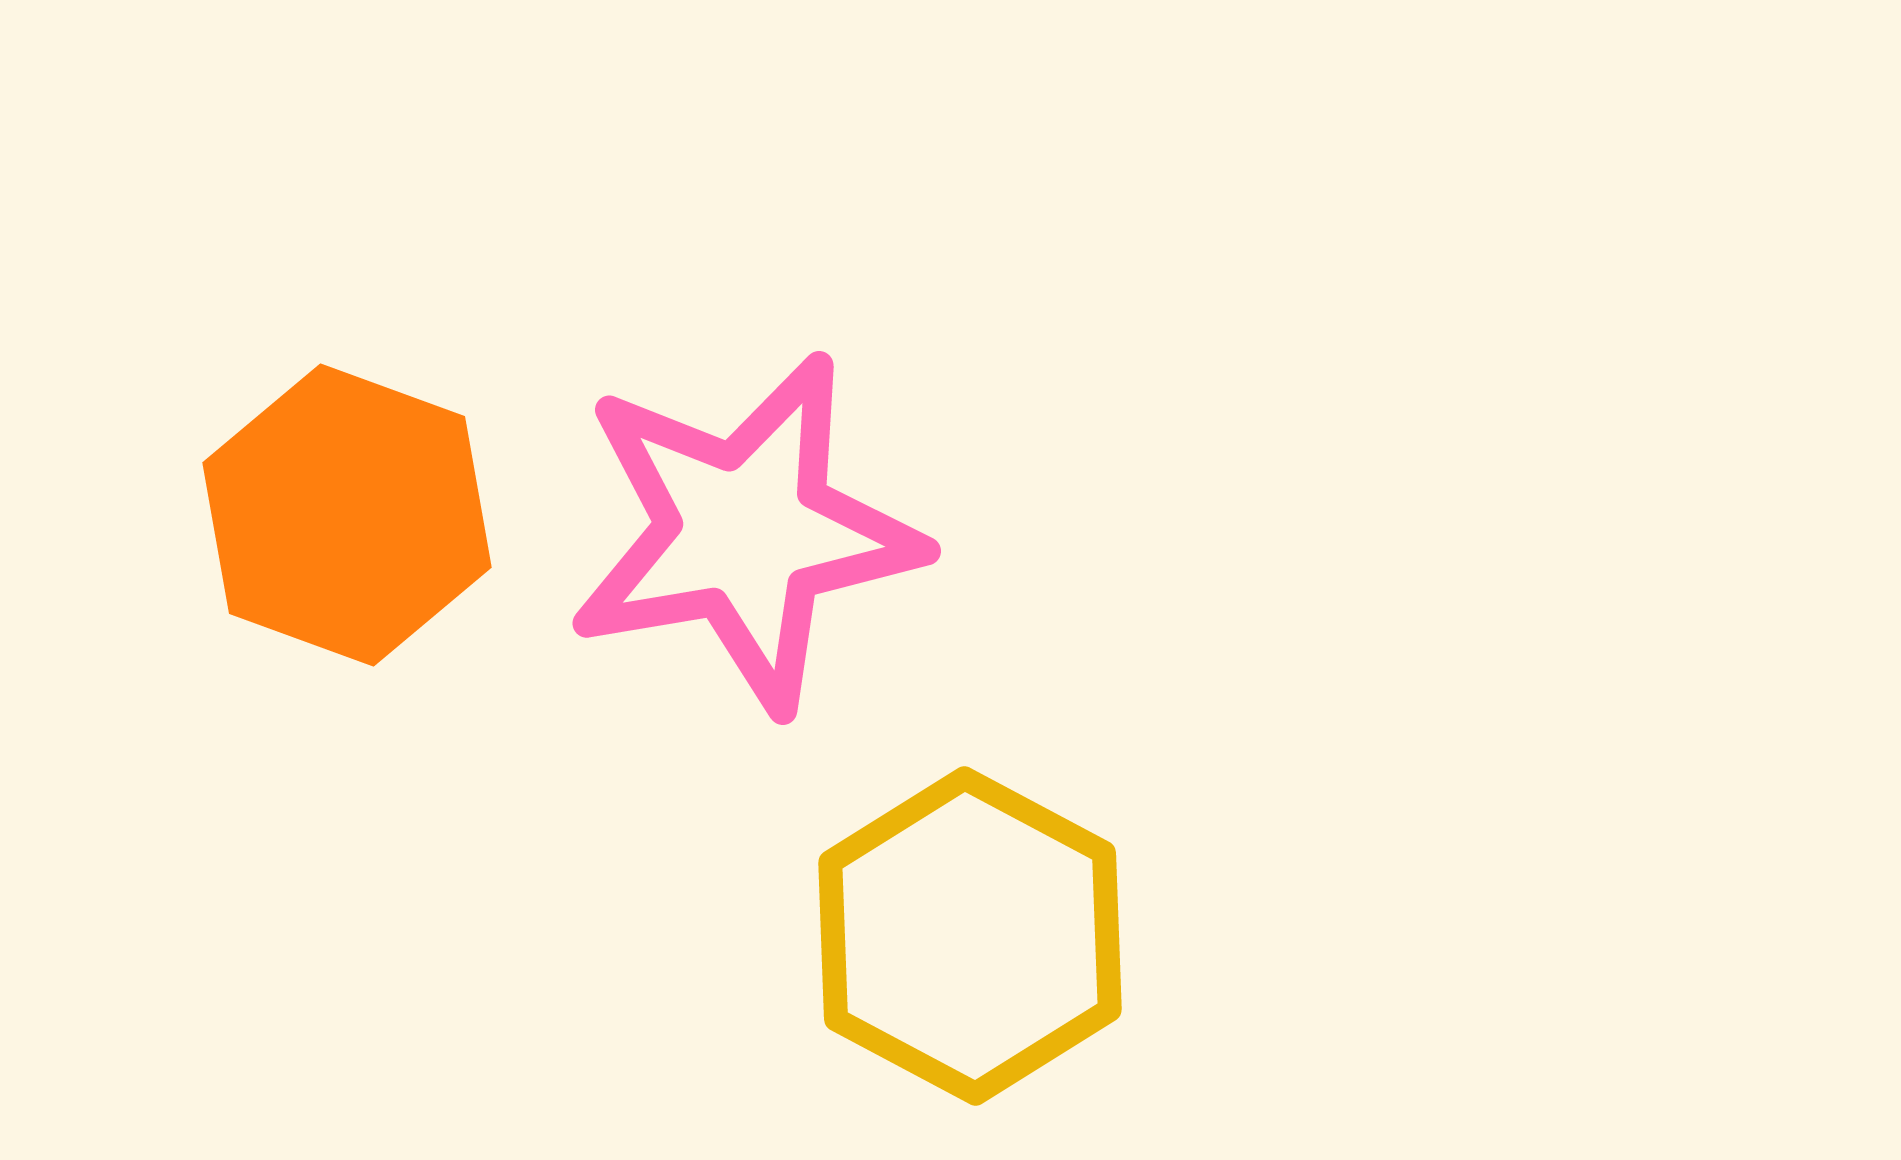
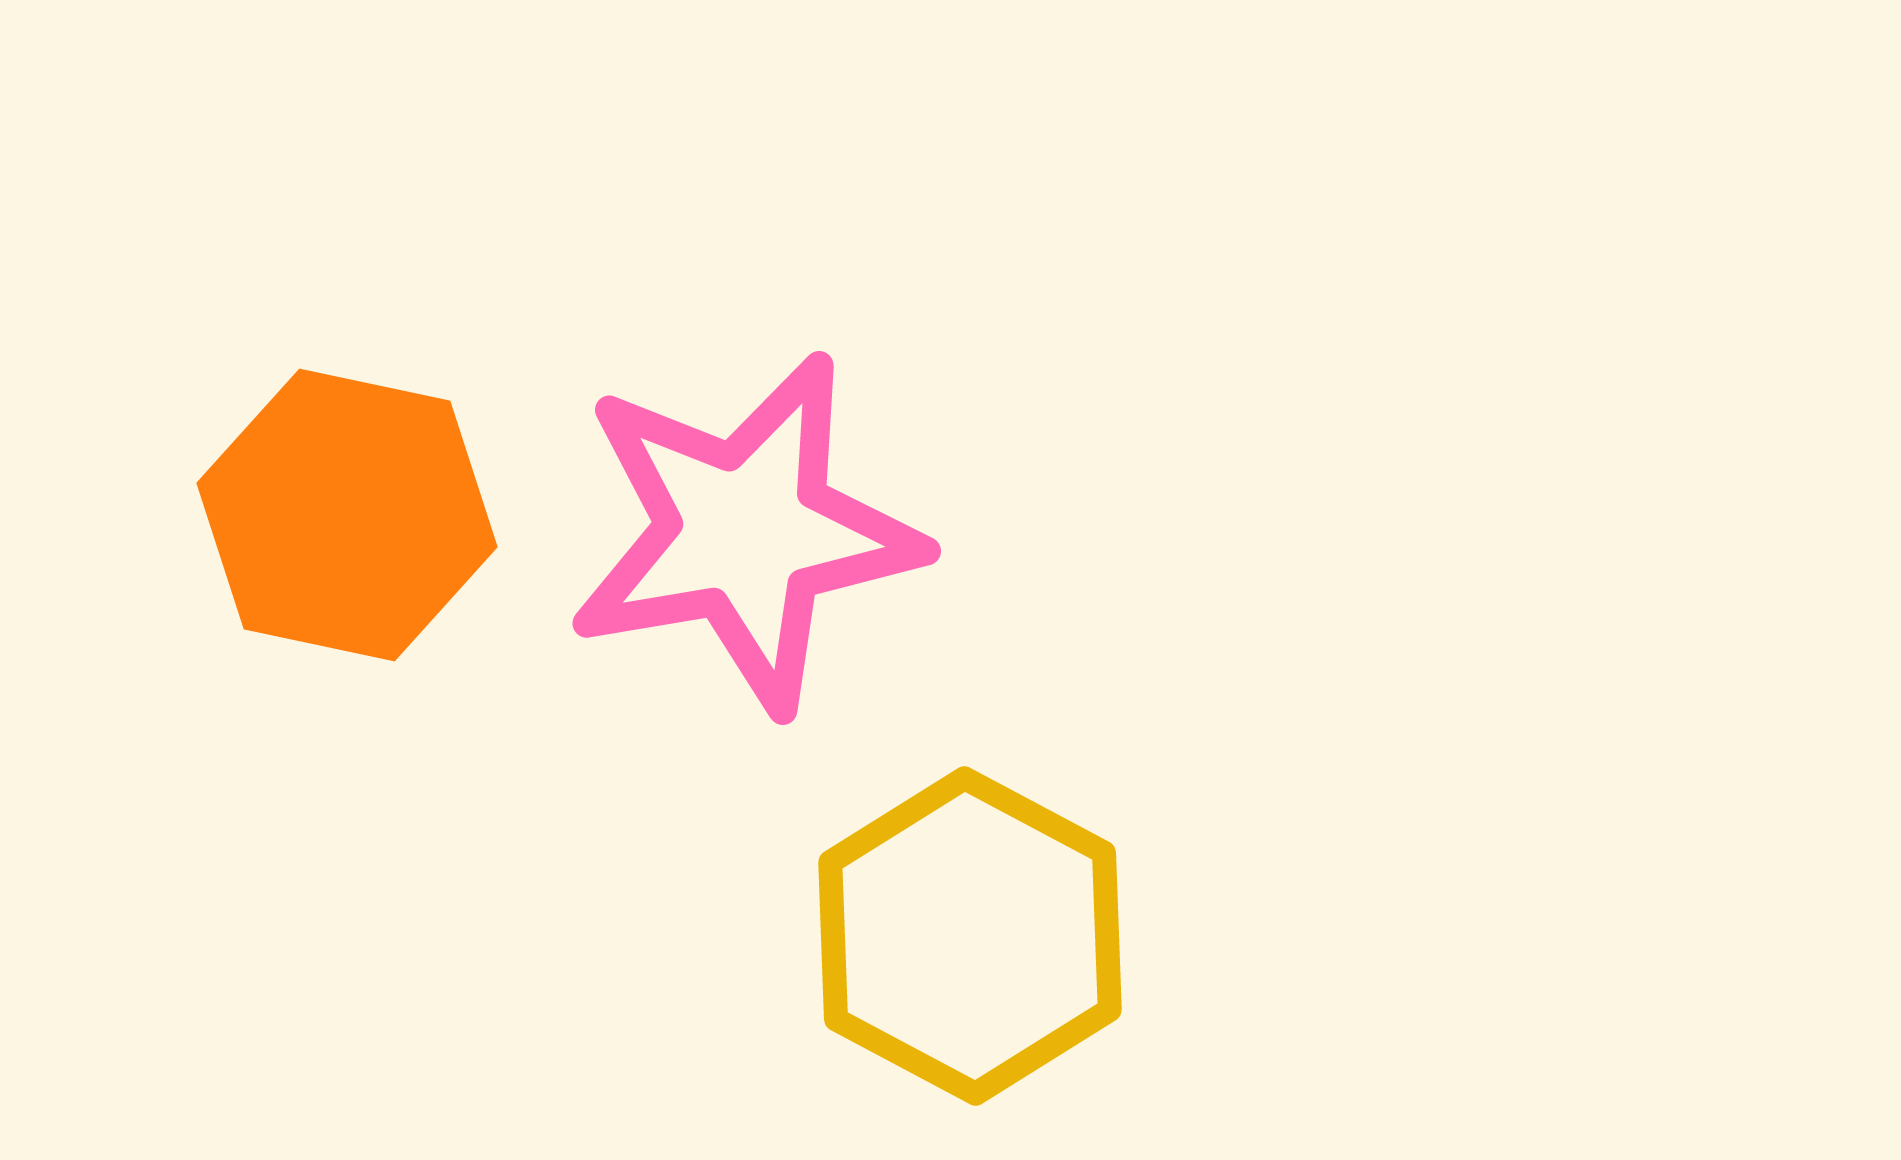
orange hexagon: rotated 8 degrees counterclockwise
